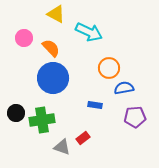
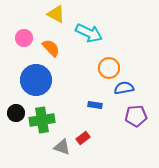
cyan arrow: moved 1 px down
blue circle: moved 17 px left, 2 px down
purple pentagon: moved 1 px right, 1 px up
